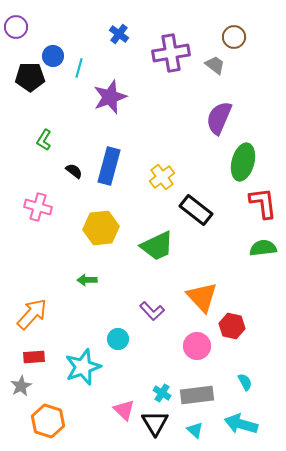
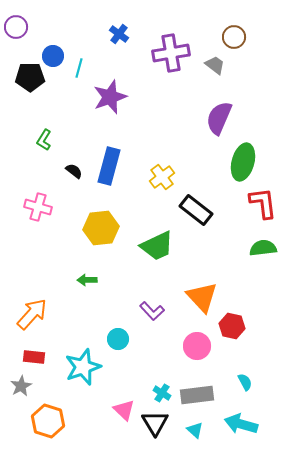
red rectangle: rotated 10 degrees clockwise
